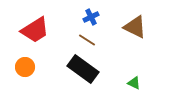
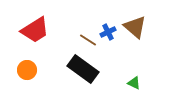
blue cross: moved 17 px right, 15 px down
brown triangle: rotated 15 degrees clockwise
brown line: moved 1 px right
orange circle: moved 2 px right, 3 px down
